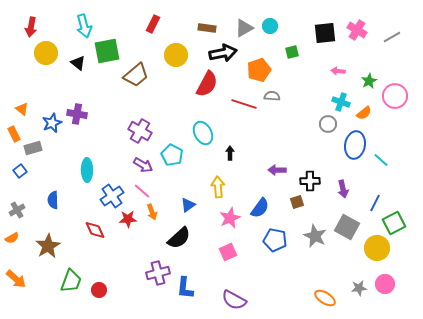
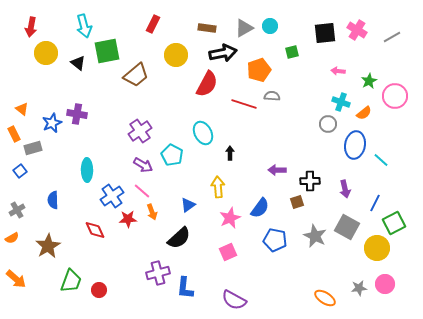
purple cross at (140, 131): rotated 25 degrees clockwise
purple arrow at (343, 189): moved 2 px right
